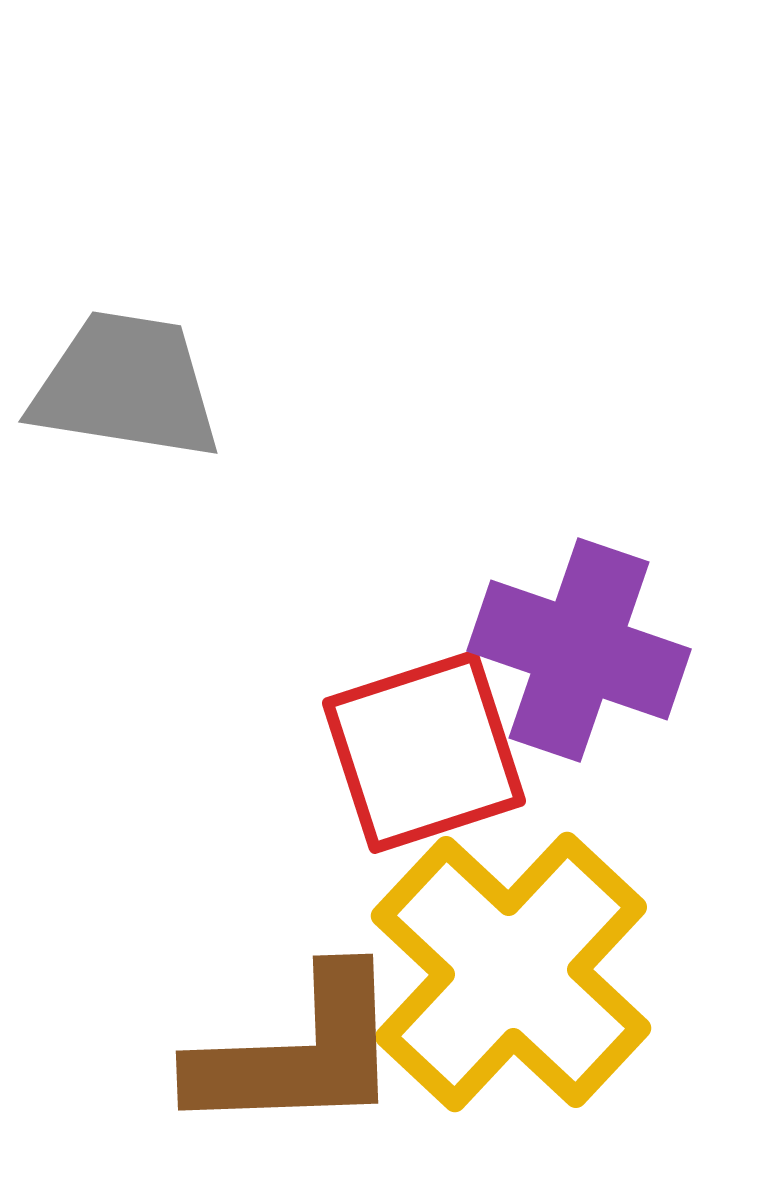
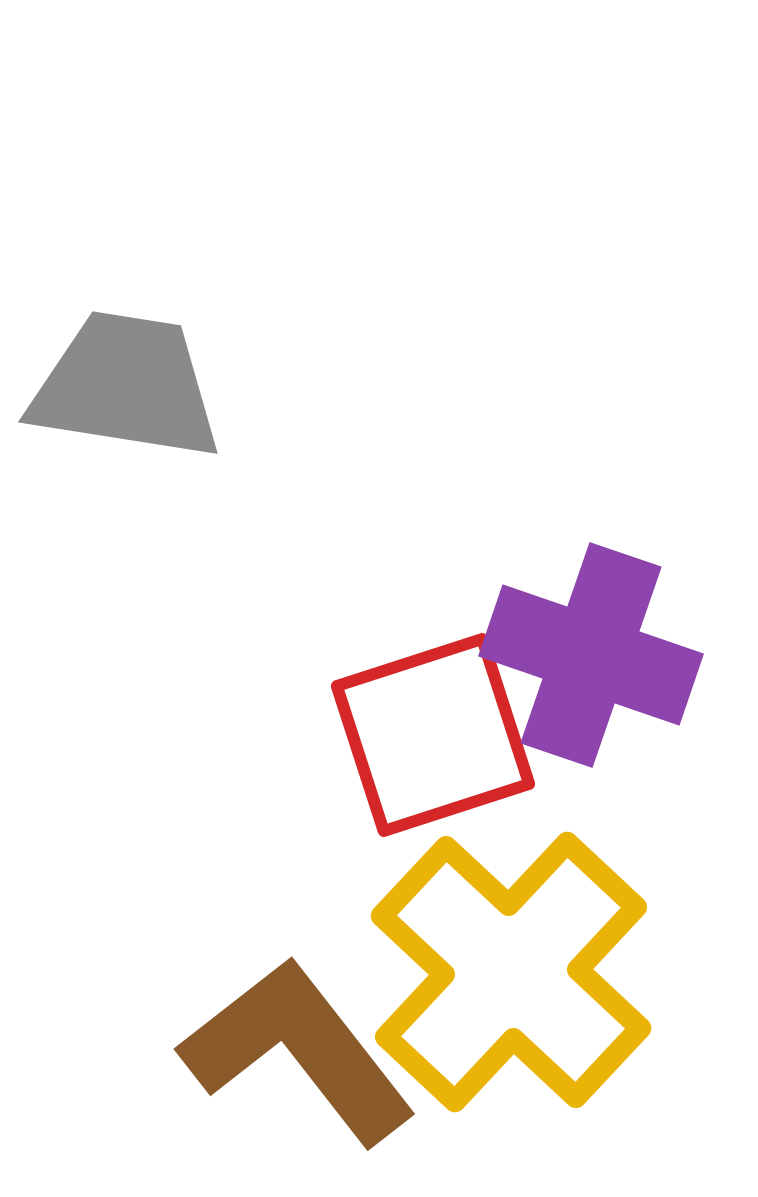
purple cross: moved 12 px right, 5 px down
red square: moved 9 px right, 17 px up
brown L-shape: moved 2 px up; rotated 126 degrees counterclockwise
